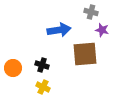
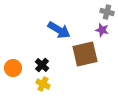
gray cross: moved 16 px right
blue arrow: rotated 40 degrees clockwise
brown square: rotated 8 degrees counterclockwise
black cross: rotated 24 degrees clockwise
yellow cross: moved 3 px up
